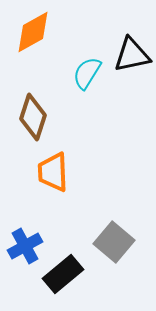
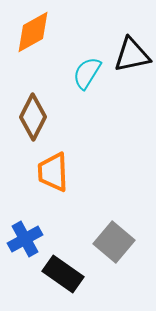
brown diamond: rotated 9 degrees clockwise
blue cross: moved 7 px up
black rectangle: rotated 75 degrees clockwise
